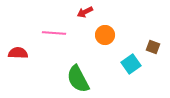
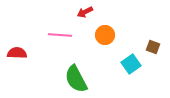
pink line: moved 6 px right, 2 px down
red semicircle: moved 1 px left
green semicircle: moved 2 px left
